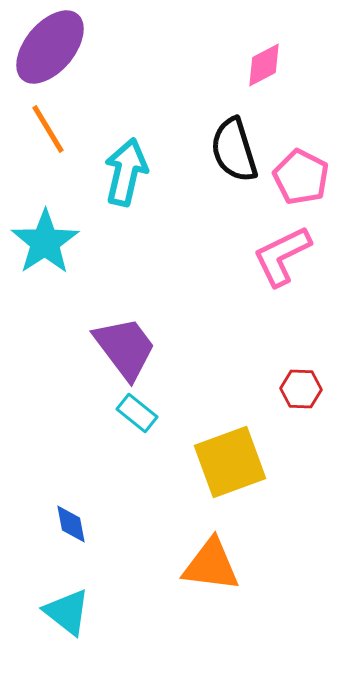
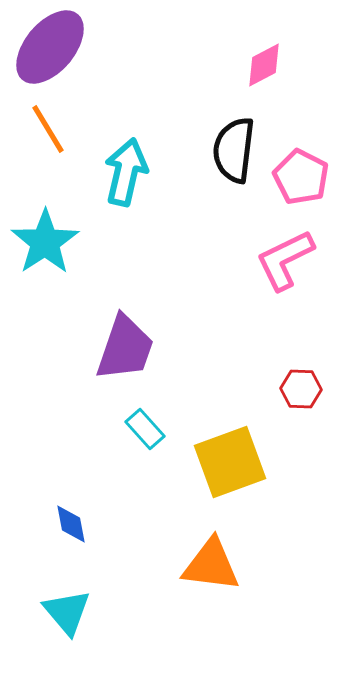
black semicircle: rotated 24 degrees clockwise
pink L-shape: moved 3 px right, 4 px down
purple trapezoid: rotated 56 degrees clockwise
cyan rectangle: moved 8 px right, 16 px down; rotated 9 degrees clockwise
cyan triangle: rotated 12 degrees clockwise
